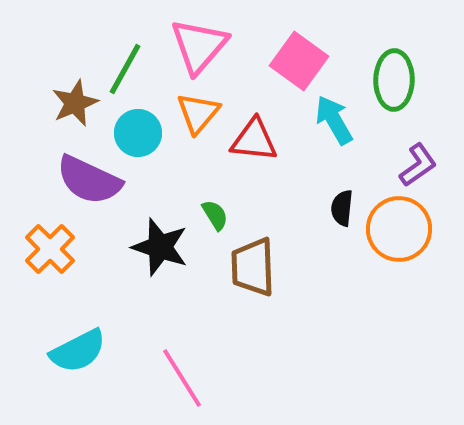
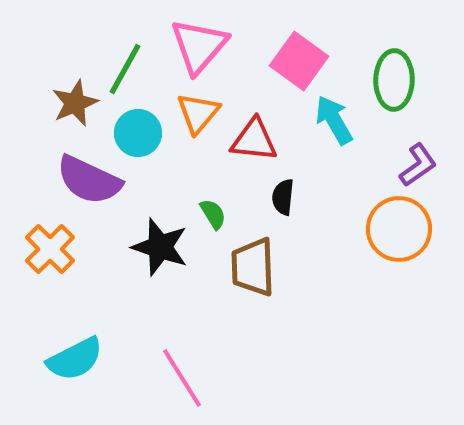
black semicircle: moved 59 px left, 11 px up
green semicircle: moved 2 px left, 1 px up
cyan semicircle: moved 3 px left, 8 px down
